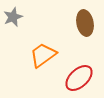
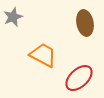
orange trapezoid: rotated 64 degrees clockwise
